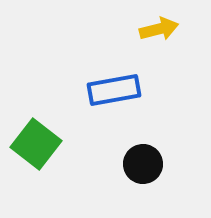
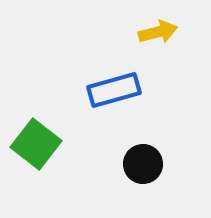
yellow arrow: moved 1 px left, 3 px down
blue rectangle: rotated 6 degrees counterclockwise
